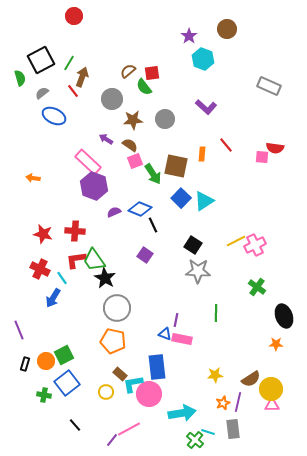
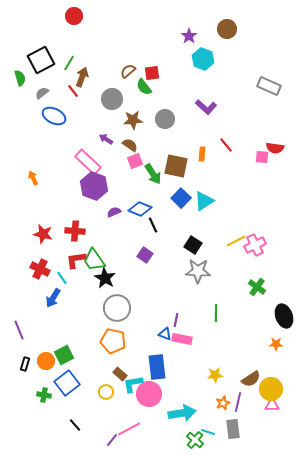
orange arrow at (33, 178): rotated 56 degrees clockwise
